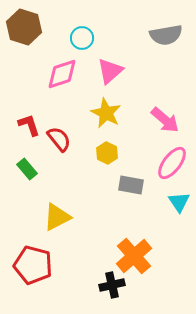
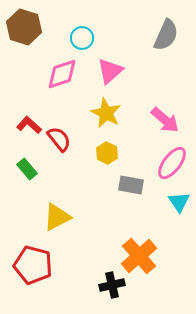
gray semicircle: rotated 56 degrees counterclockwise
red L-shape: rotated 30 degrees counterclockwise
orange cross: moved 5 px right
